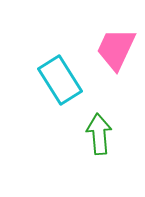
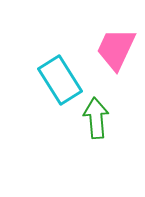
green arrow: moved 3 px left, 16 px up
